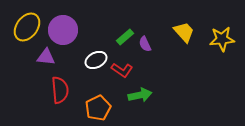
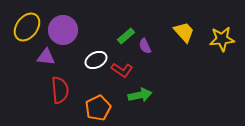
green rectangle: moved 1 px right, 1 px up
purple semicircle: moved 2 px down
